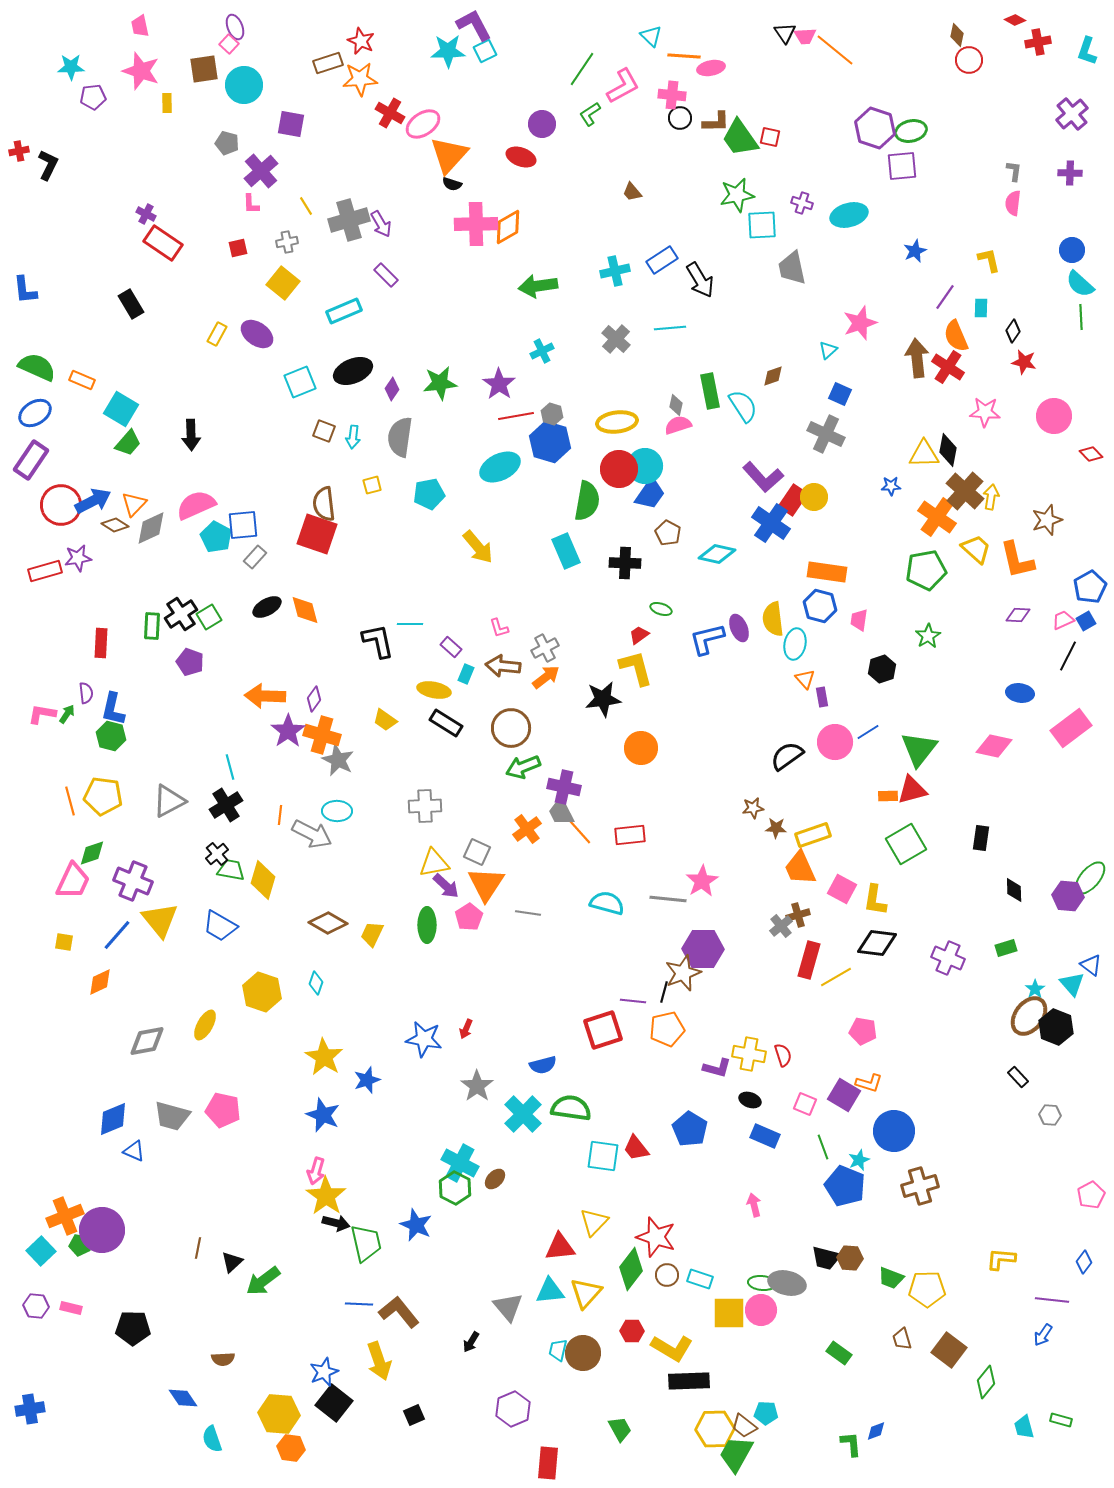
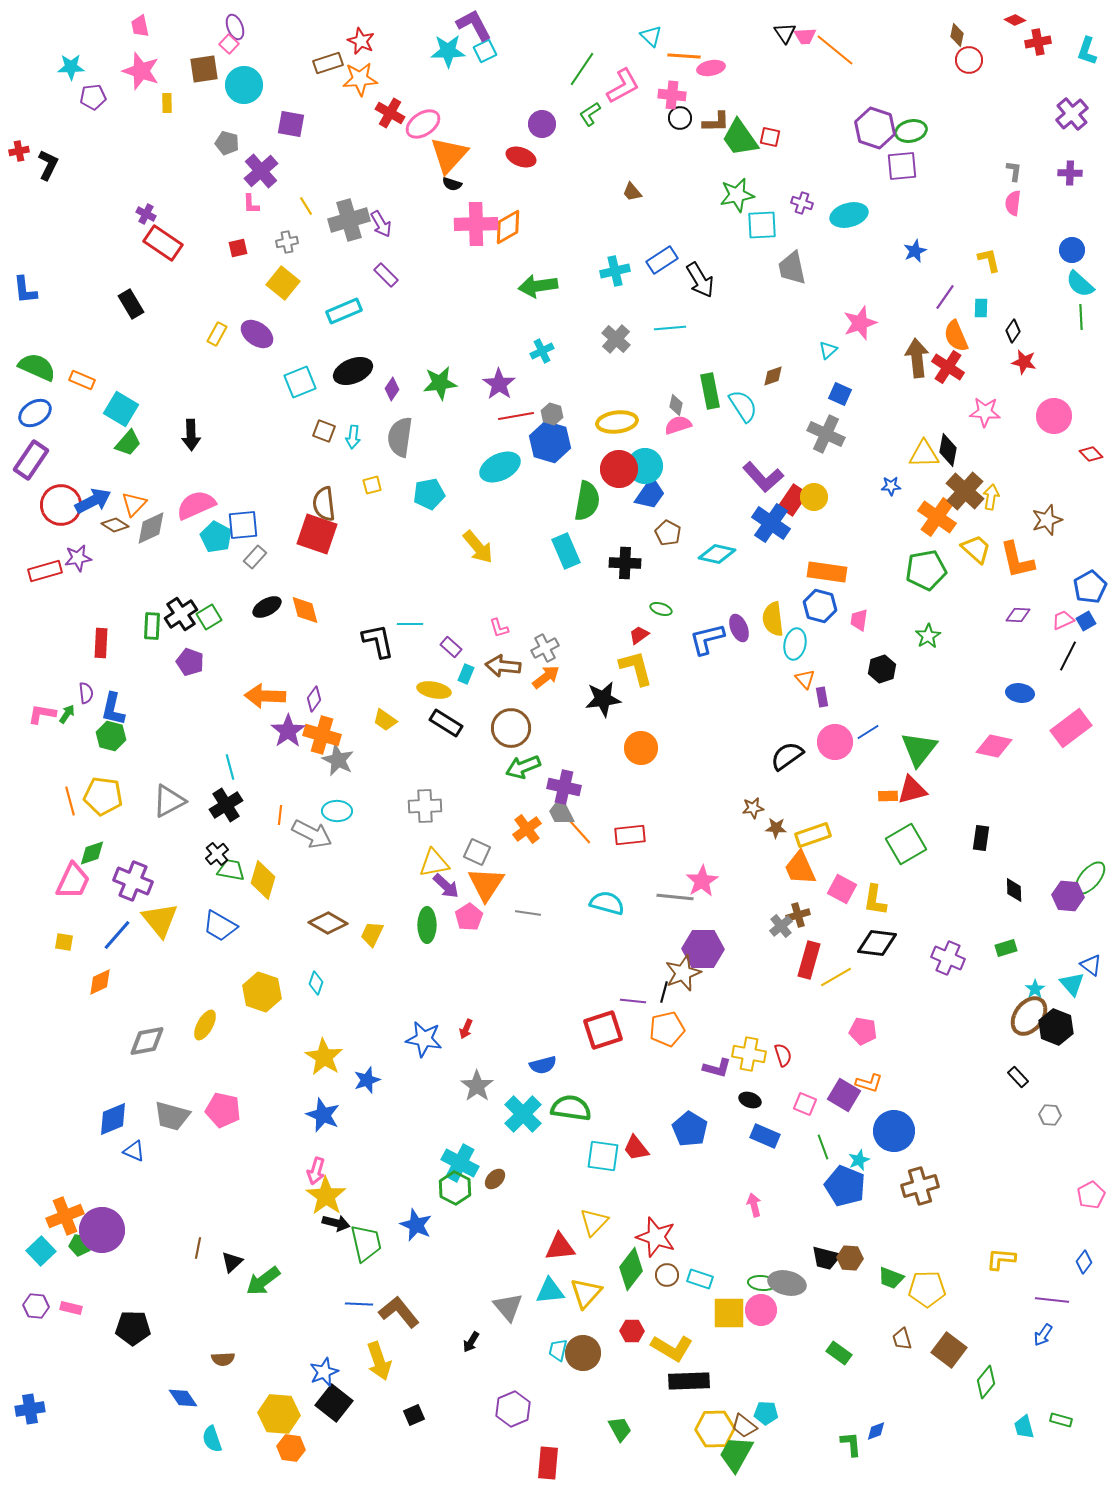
gray line at (668, 899): moved 7 px right, 2 px up
